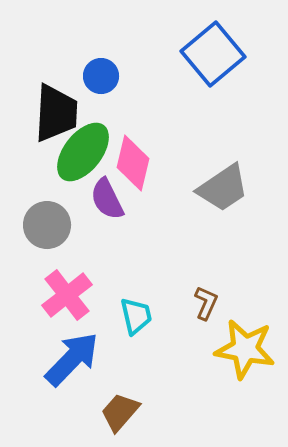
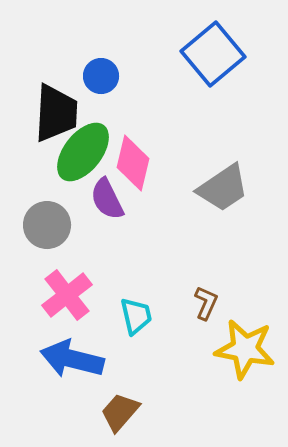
blue arrow: rotated 120 degrees counterclockwise
